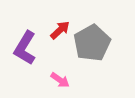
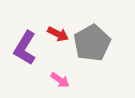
red arrow: moved 2 px left, 4 px down; rotated 70 degrees clockwise
